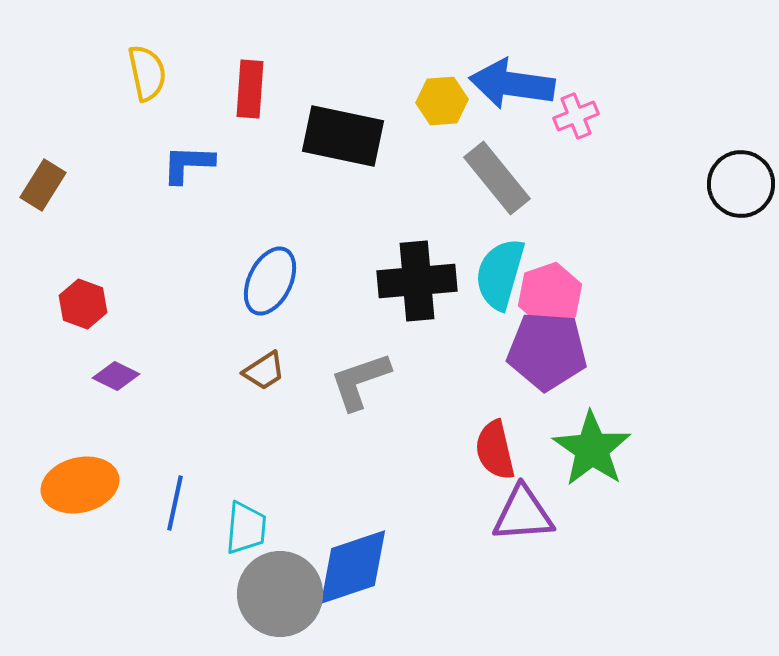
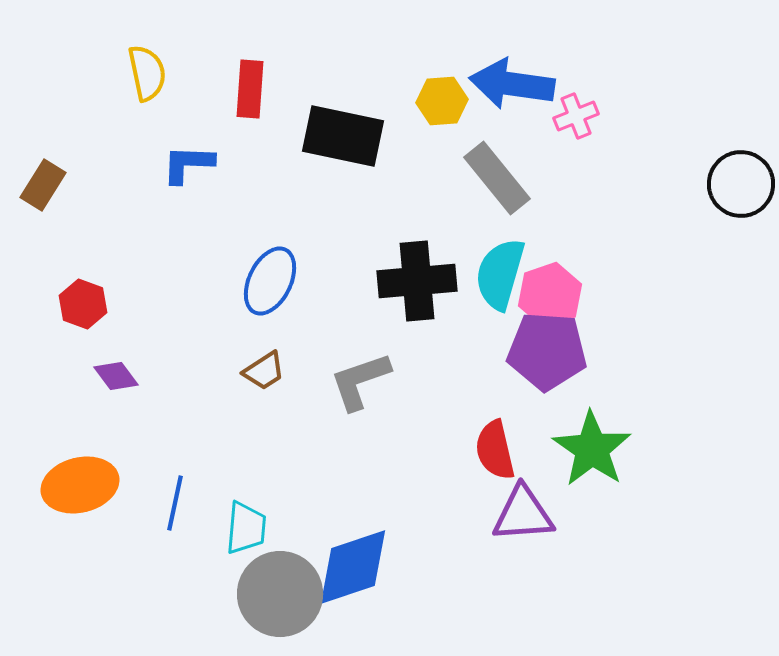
purple diamond: rotated 27 degrees clockwise
